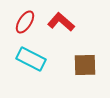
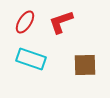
red L-shape: rotated 60 degrees counterclockwise
cyan rectangle: rotated 8 degrees counterclockwise
